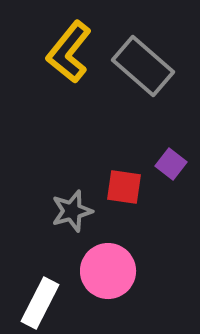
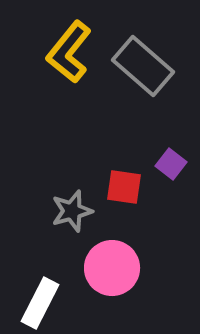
pink circle: moved 4 px right, 3 px up
